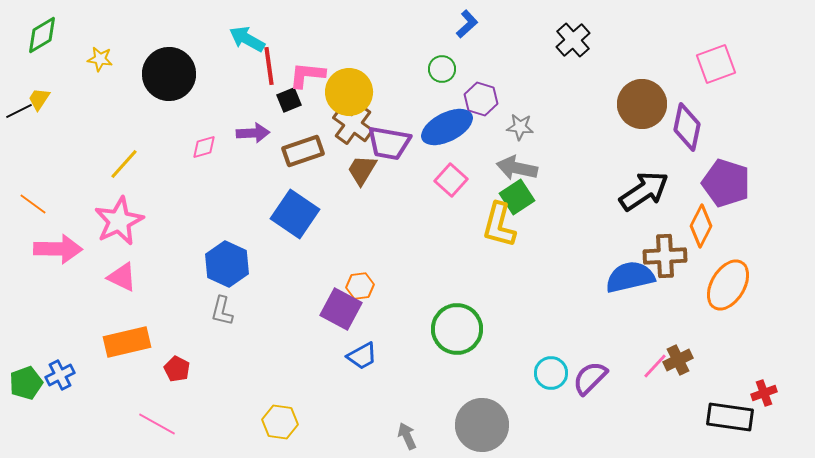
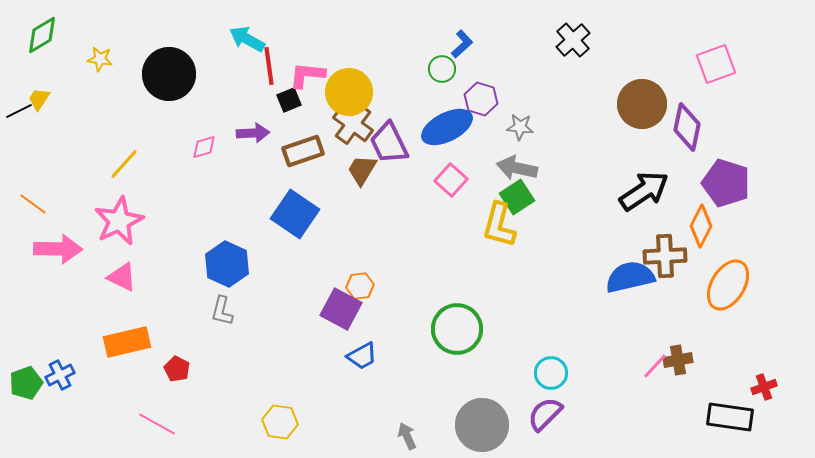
blue L-shape at (467, 24): moved 5 px left, 20 px down
purple trapezoid at (389, 143): rotated 54 degrees clockwise
brown cross at (678, 360): rotated 16 degrees clockwise
purple semicircle at (590, 378): moved 45 px left, 36 px down
red cross at (764, 393): moved 6 px up
